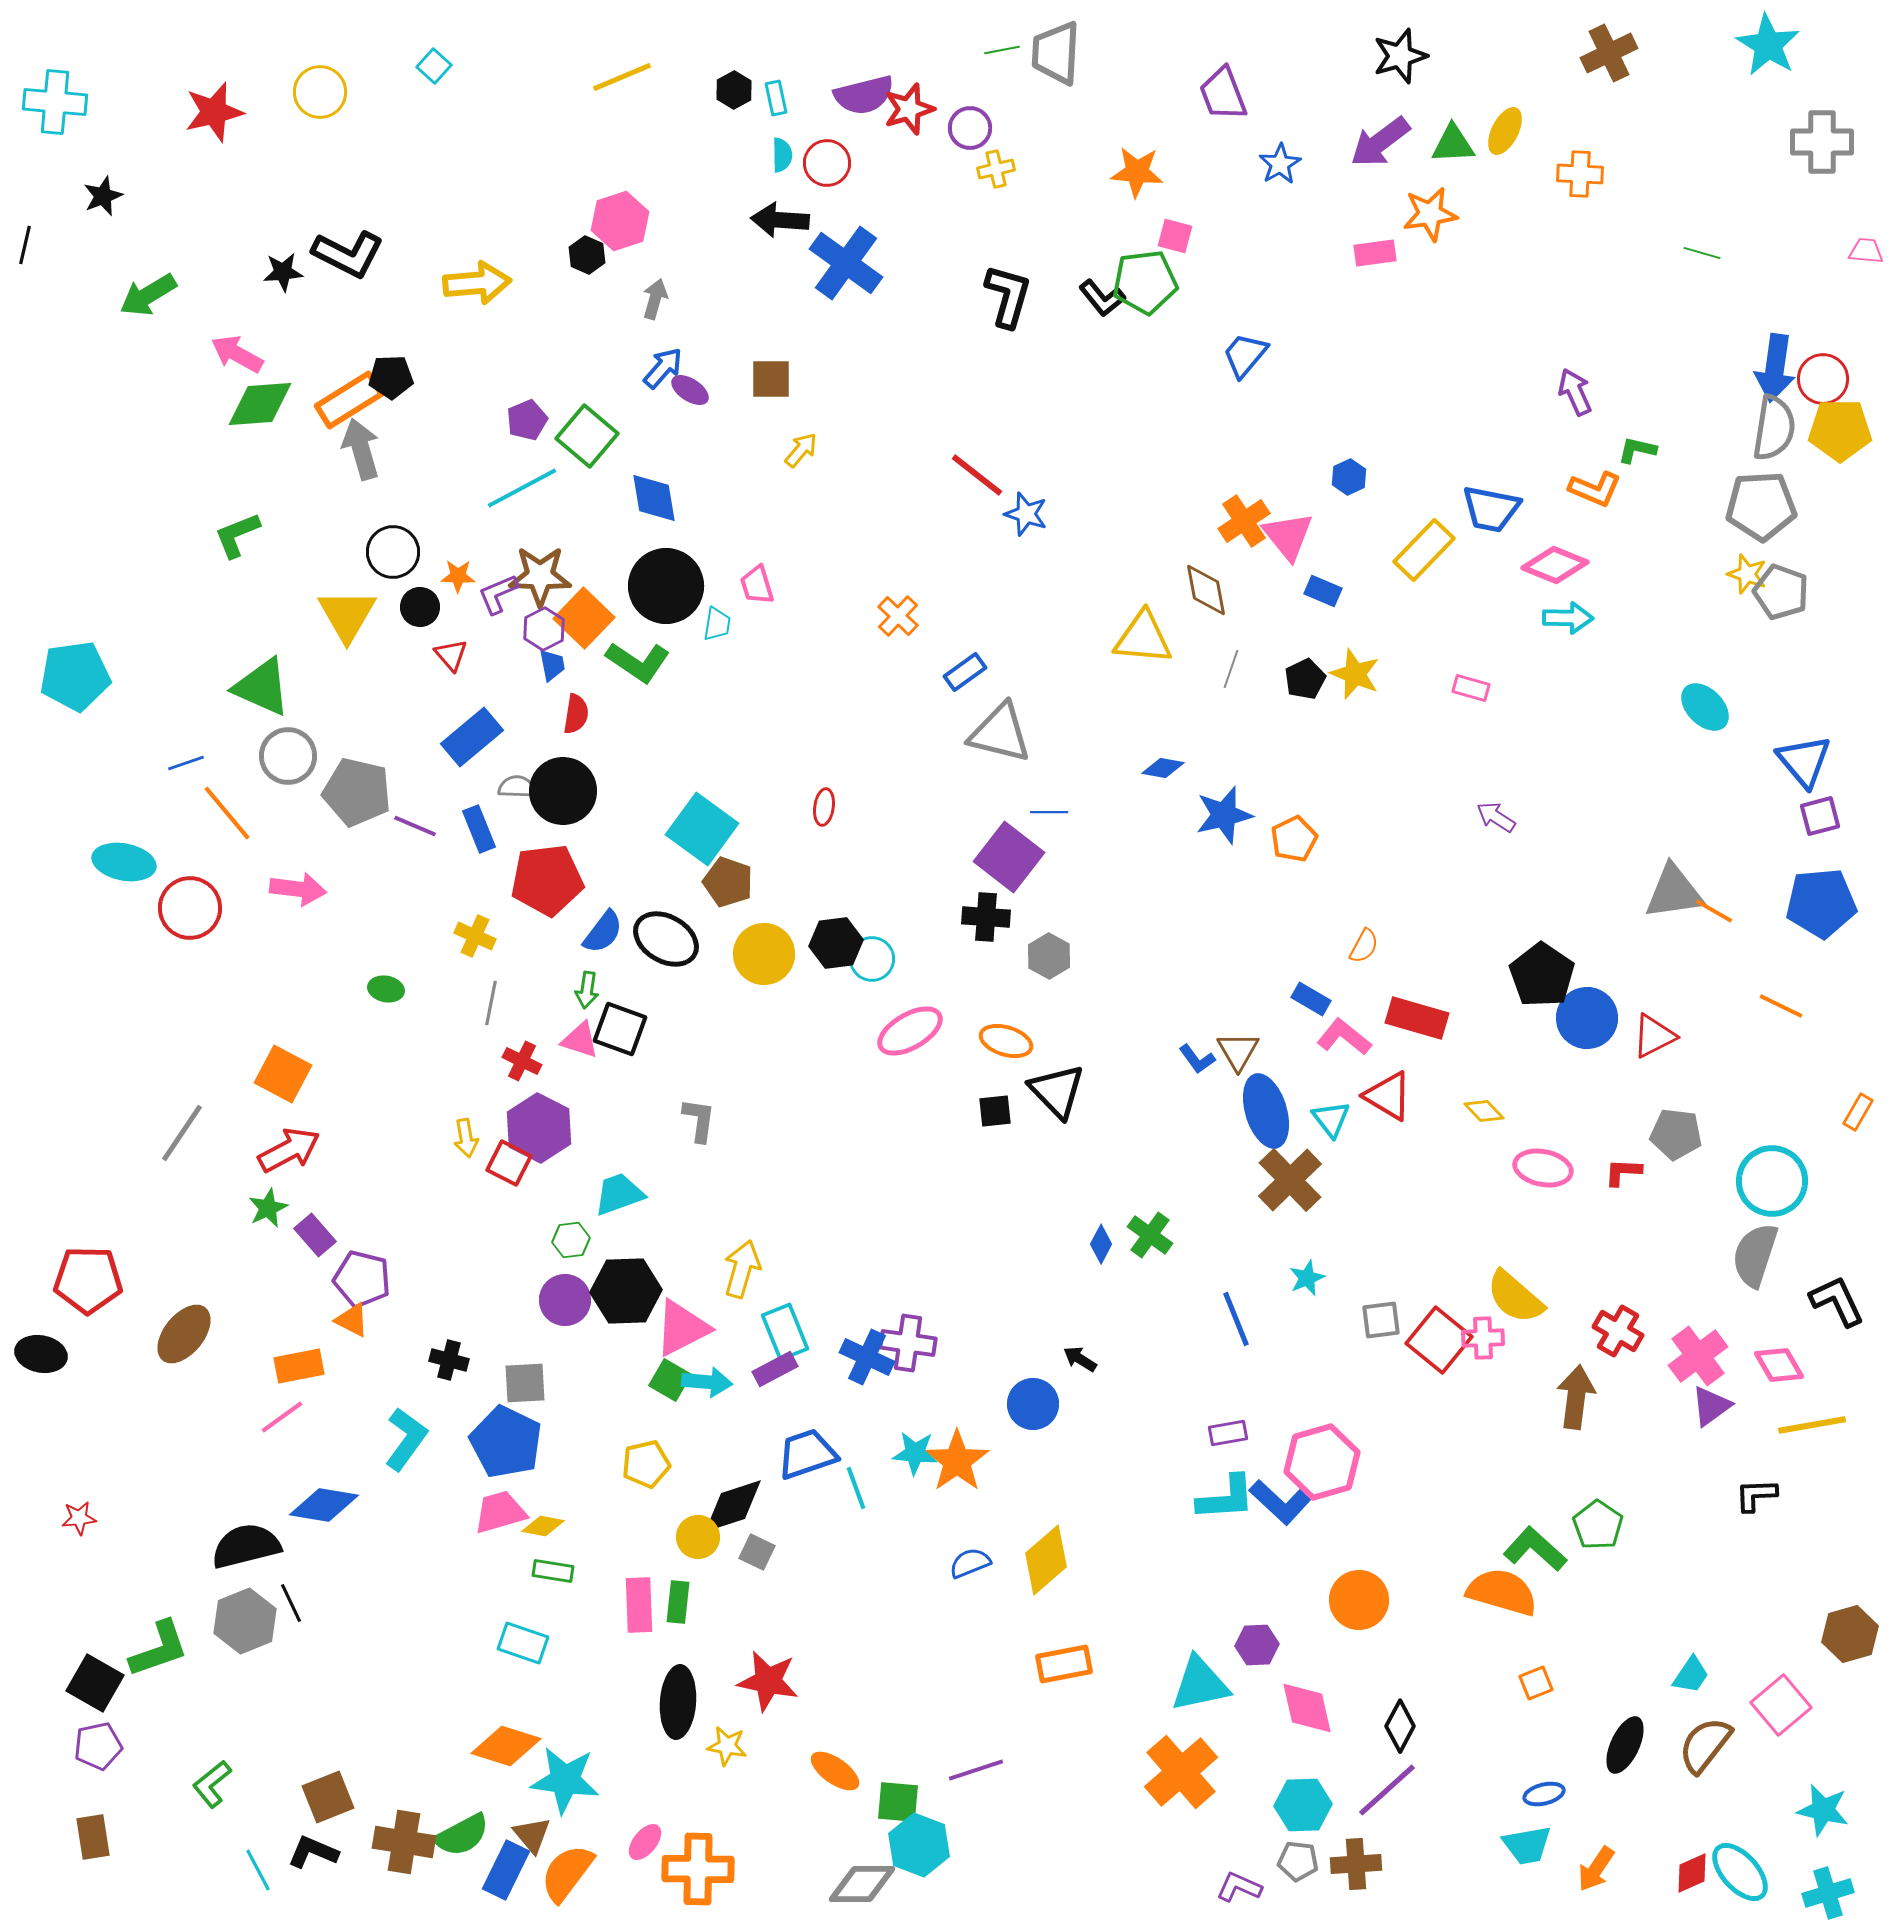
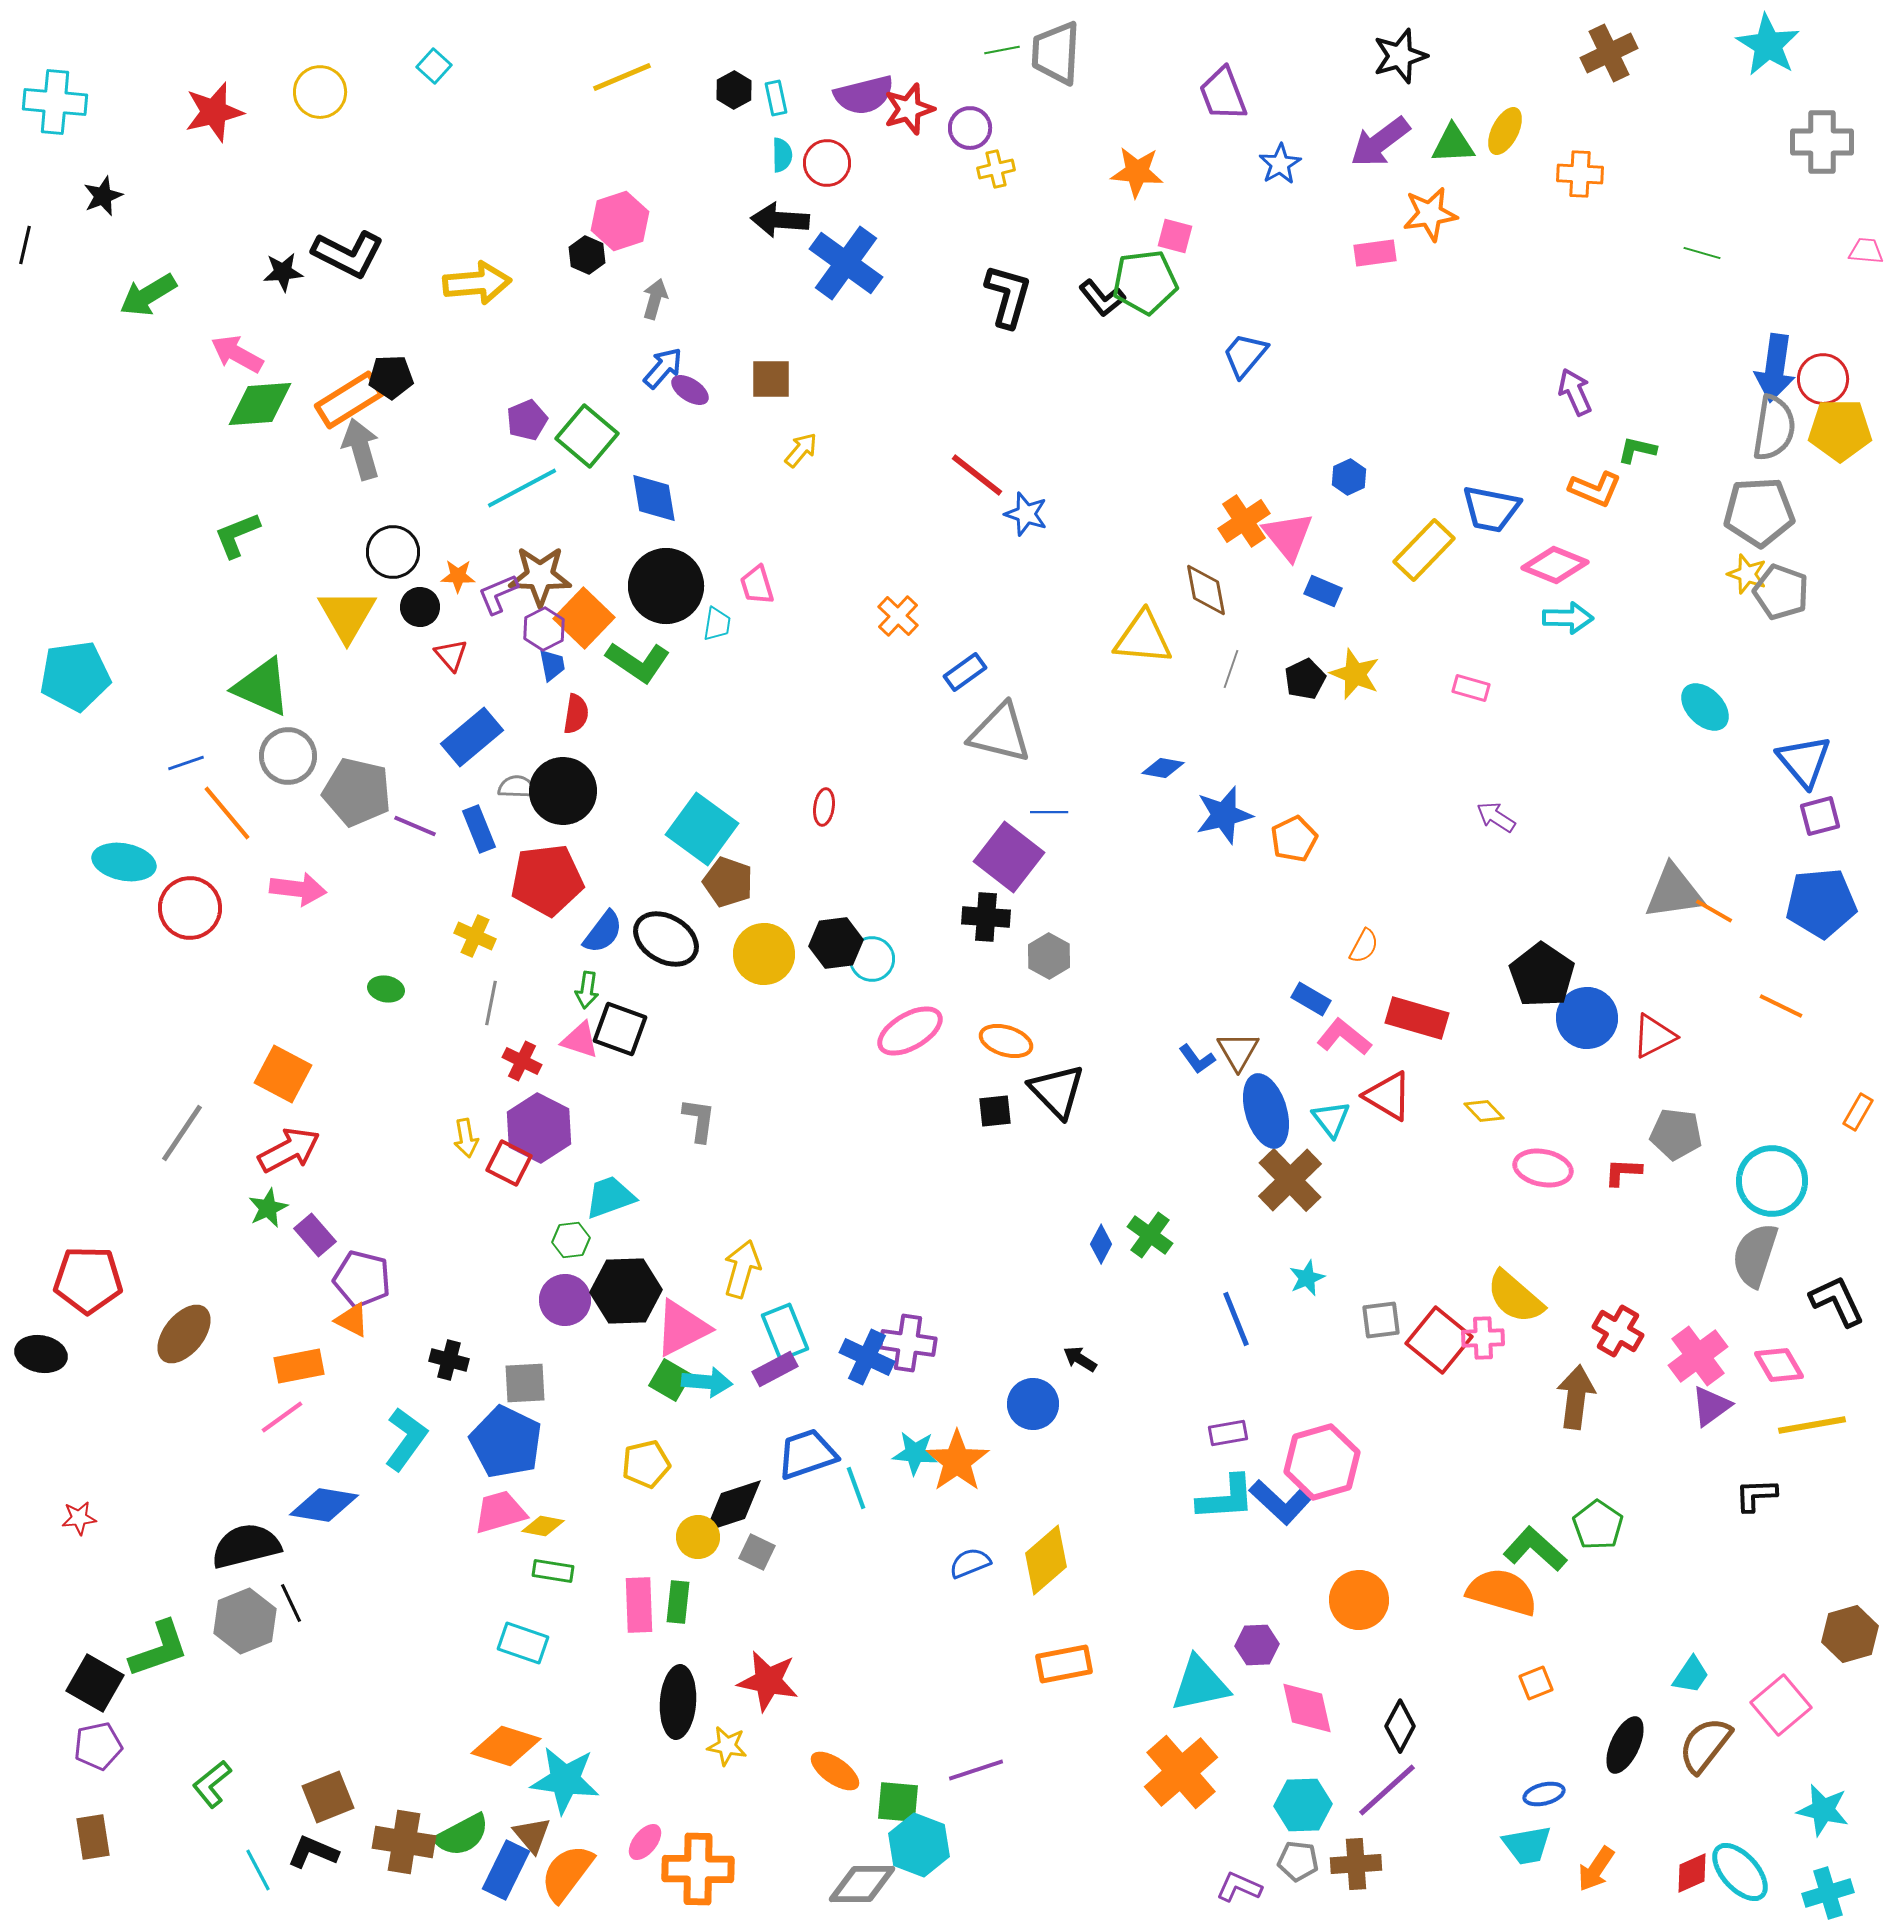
gray pentagon at (1761, 506): moved 2 px left, 6 px down
cyan trapezoid at (619, 1194): moved 9 px left, 3 px down
